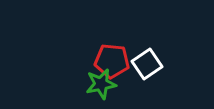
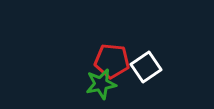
white square: moved 1 px left, 3 px down
